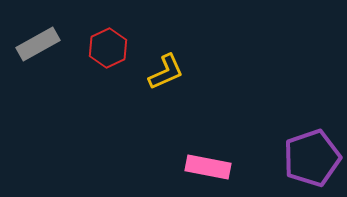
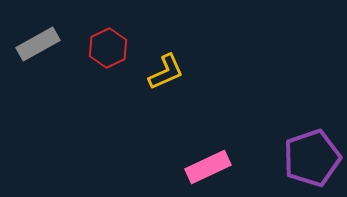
pink rectangle: rotated 36 degrees counterclockwise
